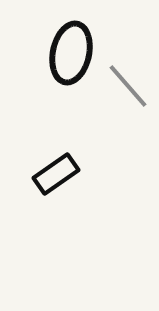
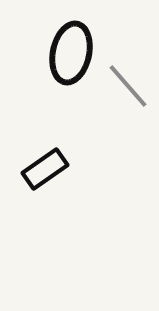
black rectangle: moved 11 px left, 5 px up
